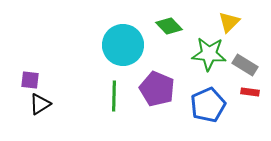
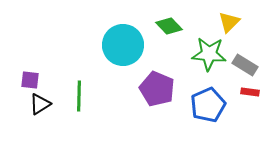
green line: moved 35 px left
